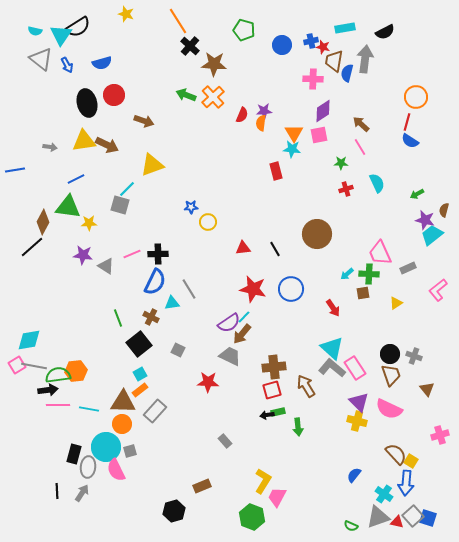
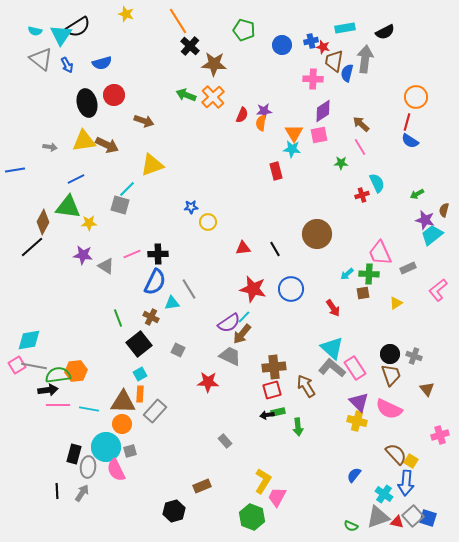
red cross at (346, 189): moved 16 px right, 6 px down
orange rectangle at (140, 390): moved 4 px down; rotated 49 degrees counterclockwise
